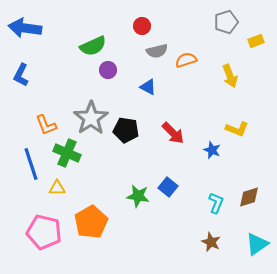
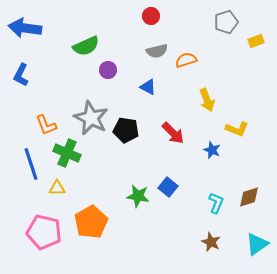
red circle: moved 9 px right, 10 px up
green semicircle: moved 7 px left
yellow arrow: moved 23 px left, 24 px down
gray star: rotated 12 degrees counterclockwise
